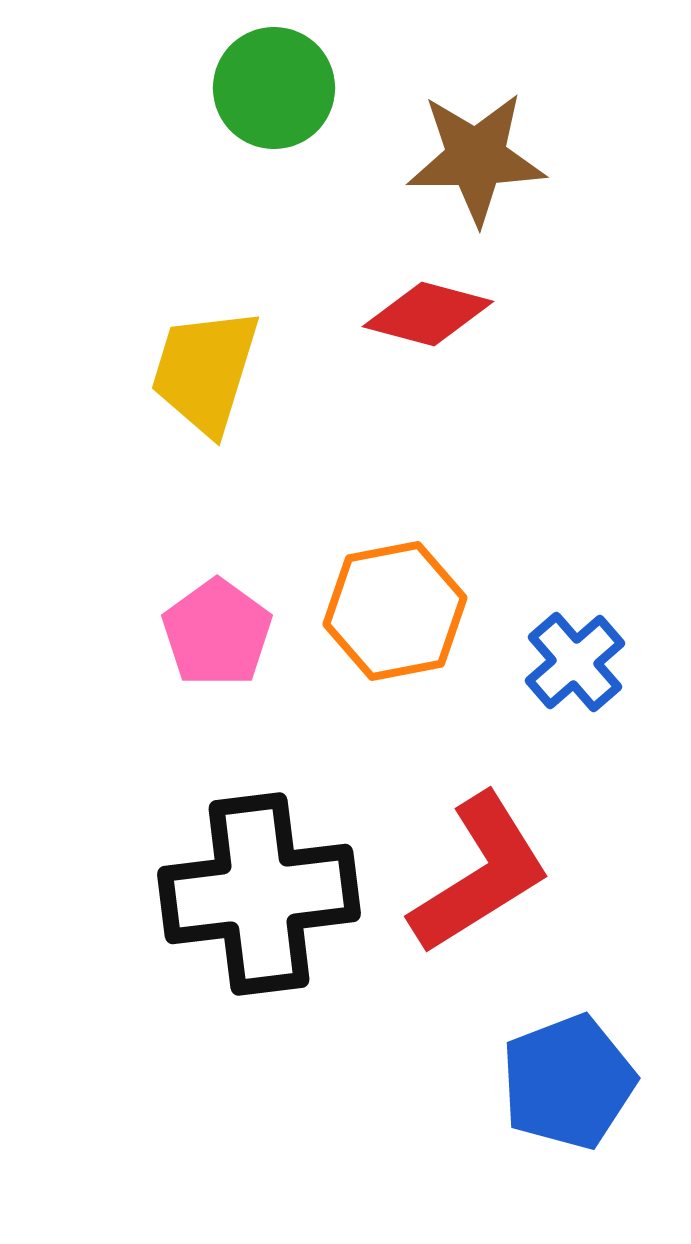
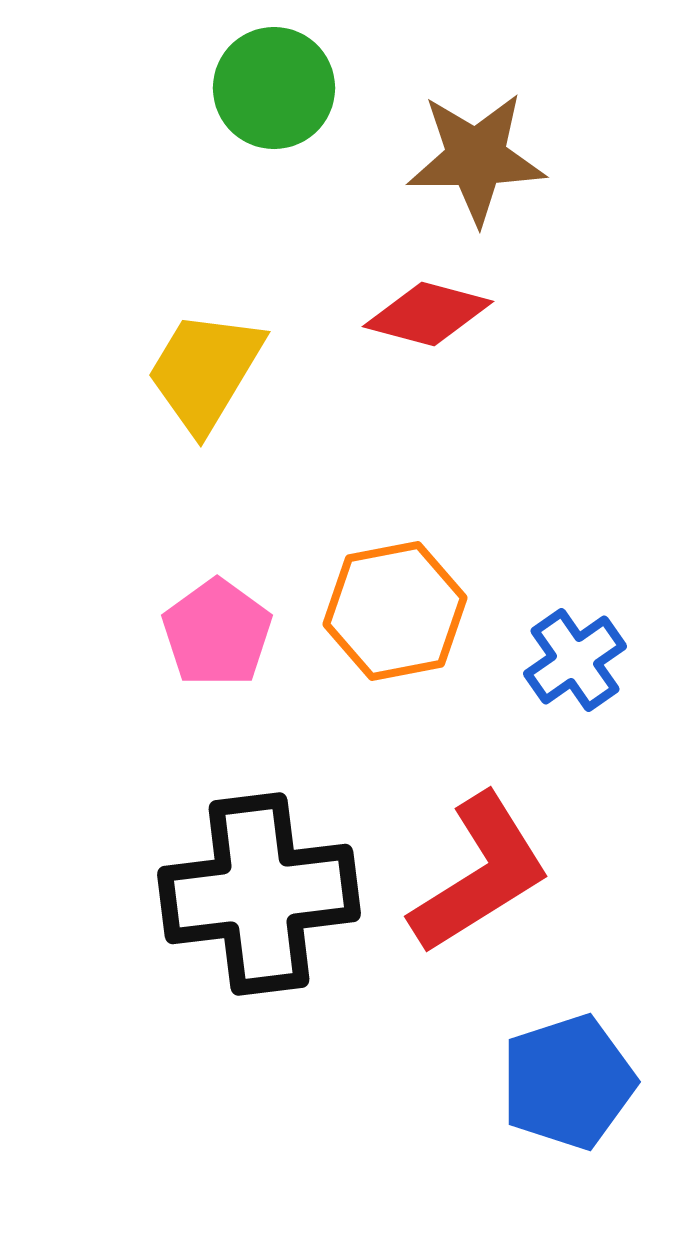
yellow trapezoid: rotated 14 degrees clockwise
blue cross: moved 2 px up; rotated 6 degrees clockwise
blue pentagon: rotated 3 degrees clockwise
